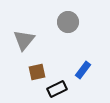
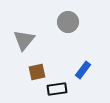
black rectangle: rotated 18 degrees clockwise
